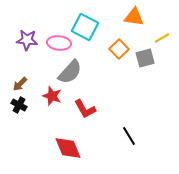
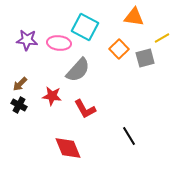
gray semicircle: moved 8 px right, 2 px up
red star: rotated 12 degrees counterclockwise
